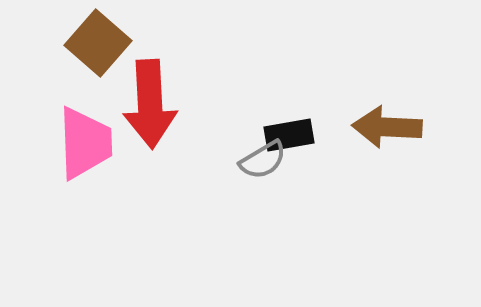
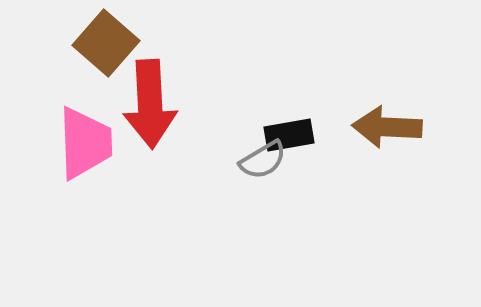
brown square: moved 8 px right
